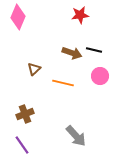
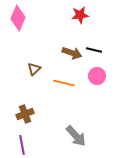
pink diamond: moved 1 px down
pink circle: moved 3 px left
orange line: moved 1 px right
purple line: rotated 24 degrees clockwise
